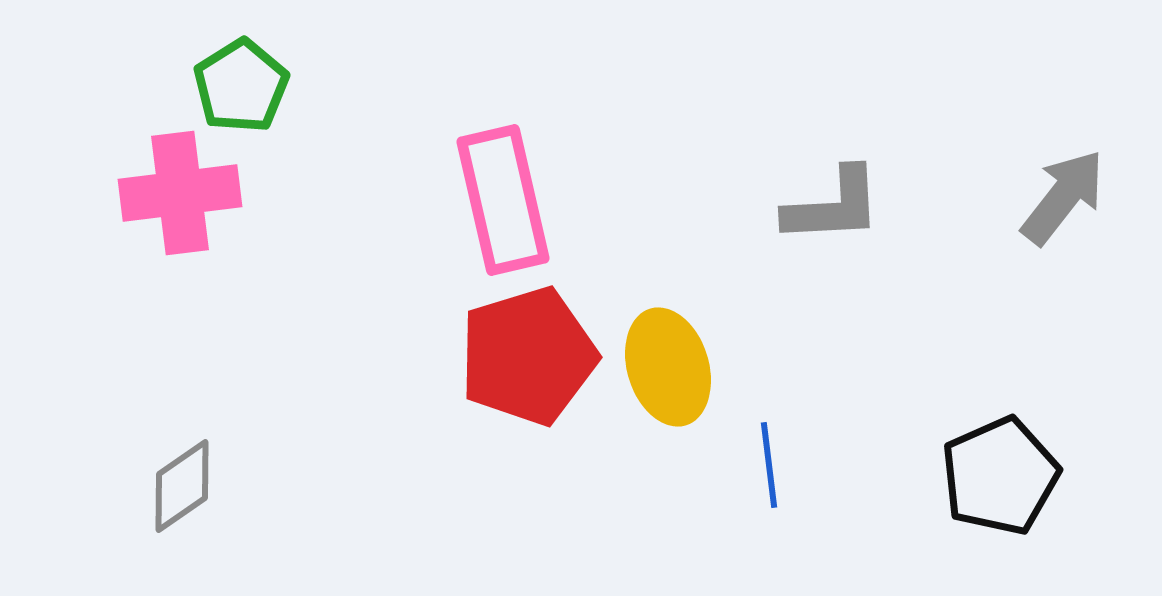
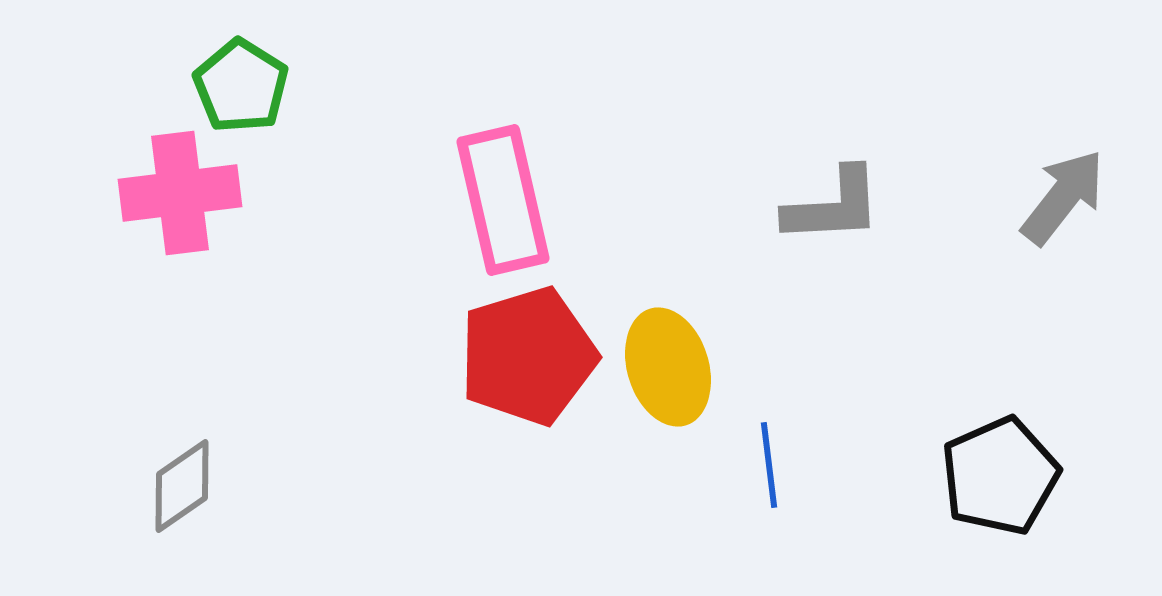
green pentagon: rotated 8 degrees counterclockwise
